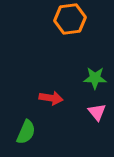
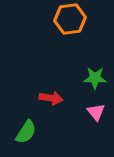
pink triangle: moved 1 px left
green semicircle: rotated 10 degrees clockwise
